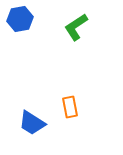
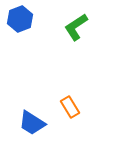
blue hexagon: rotated 10 degrees counterclockwise
orange rectangle: rotated 20 degrees counterclockwise
